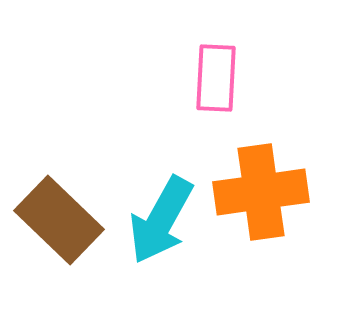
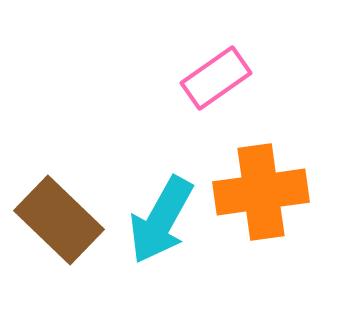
pink rectangle: rotated 52 degrees clockwise
